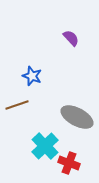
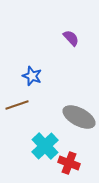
gray ellipse: moved 2 px right
